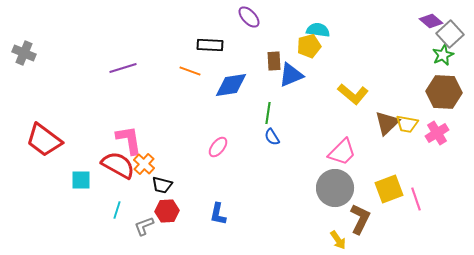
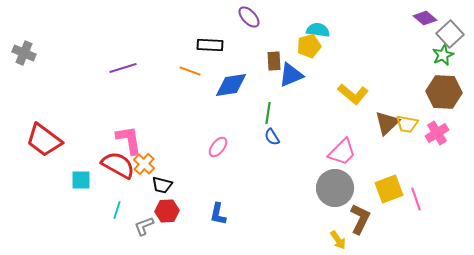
purple diamond: moved 6 px left, 3 px up
